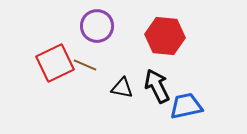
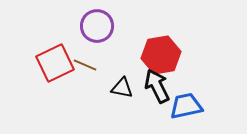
red hexagon: moved 4 px left, 19 px down; rotated 15 degrees counterclockwise
